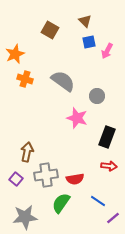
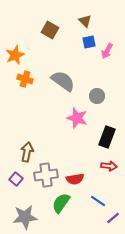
orange star: moved 1 px down
